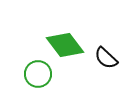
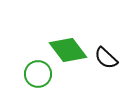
green diamond: moved 3 px right, 5 px down
